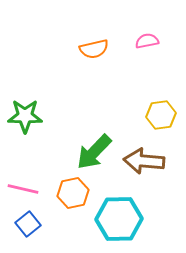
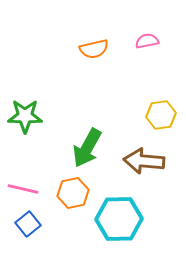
green arrow: moved 7 px left, 4 px up; rotated 15 degrees counterclockwise
